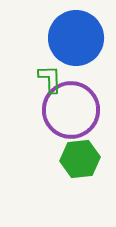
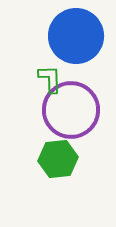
blue circle: moved 2 px up
green hexagon: moved 22 px left
